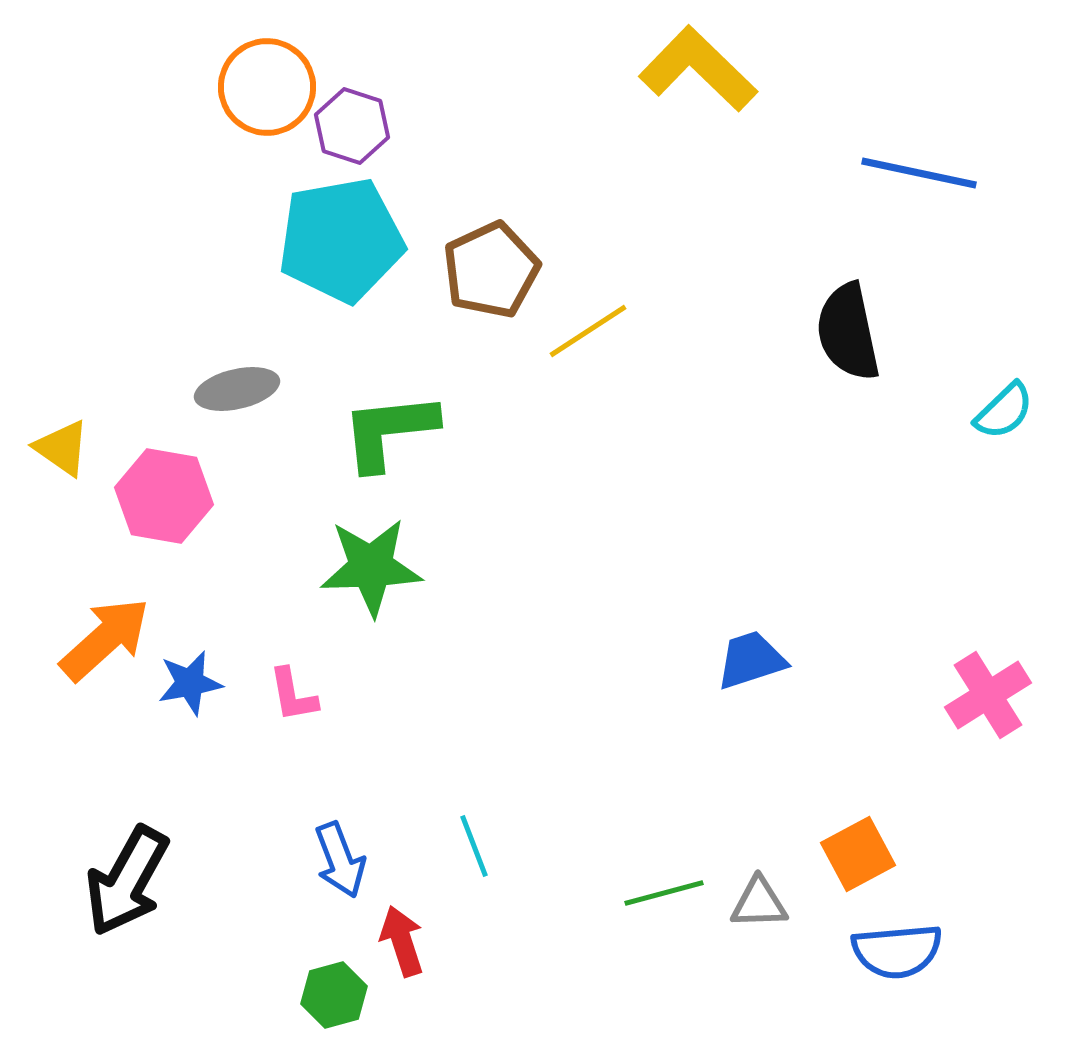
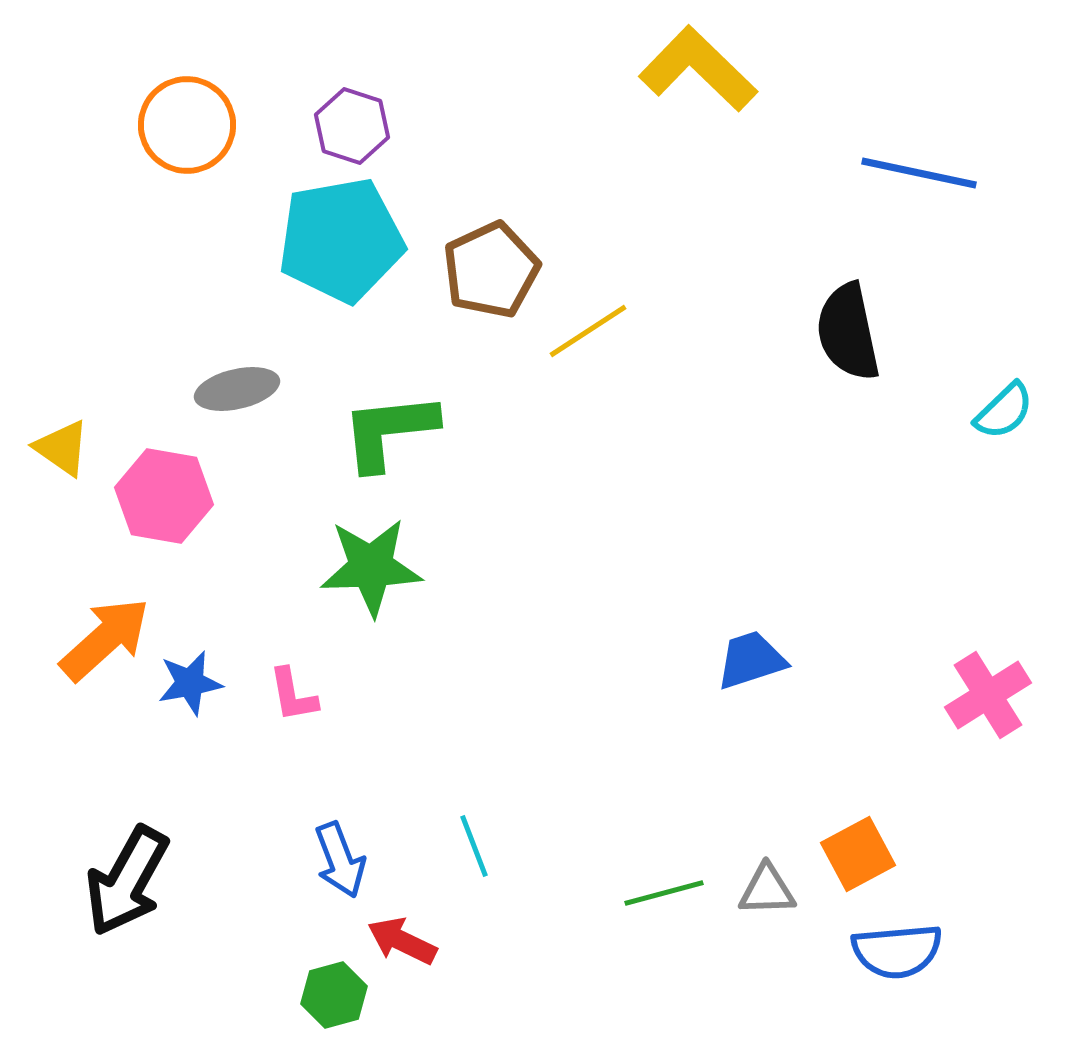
orange circle: moved 80 px left, 38 px down
gray triangle: moved 8 px right, 13 px up
red arrow: rotated 46 degrees counterclockwise
